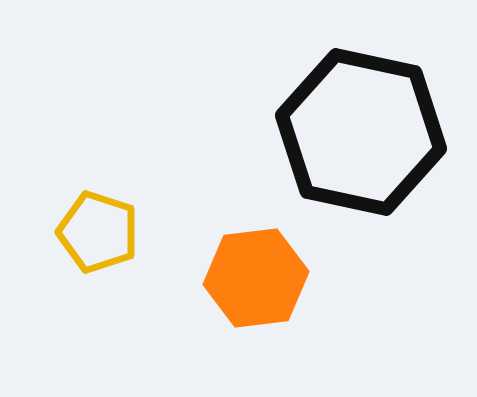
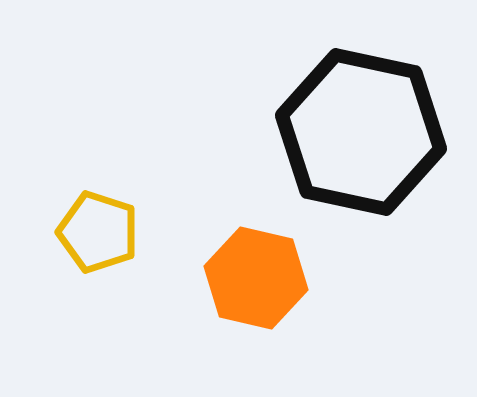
orange hexagon: rotated 20 degrees clockwise
